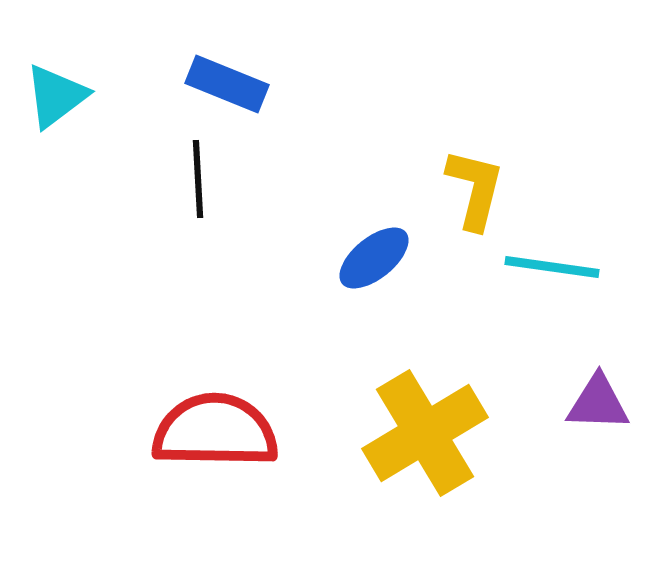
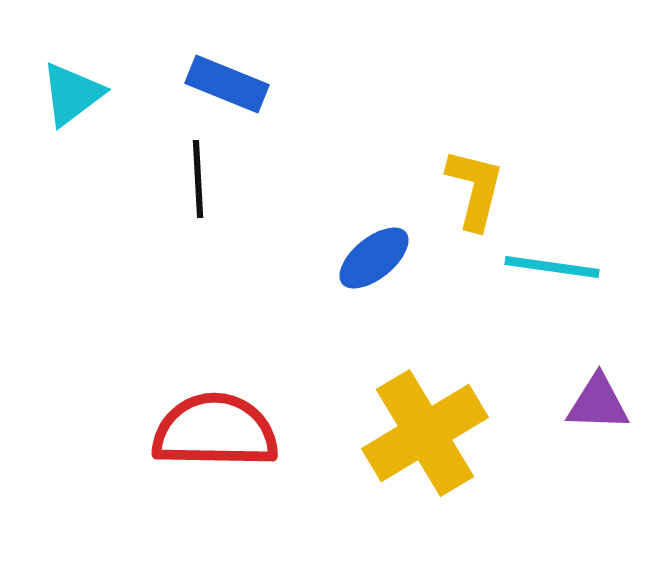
cyan triangle: moved 16 px right, 2 px up
